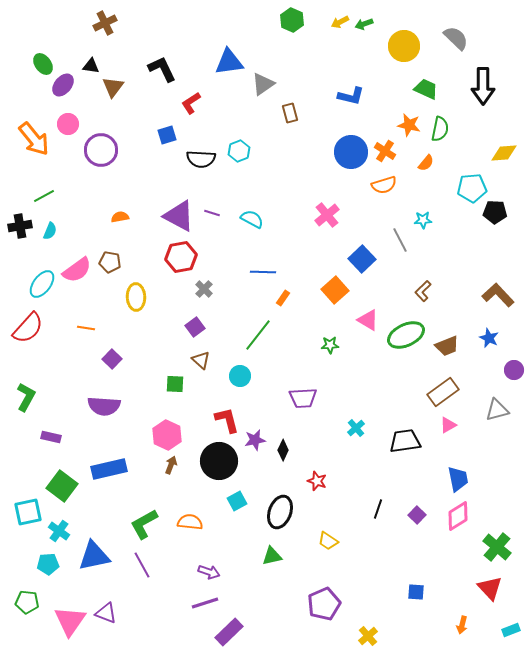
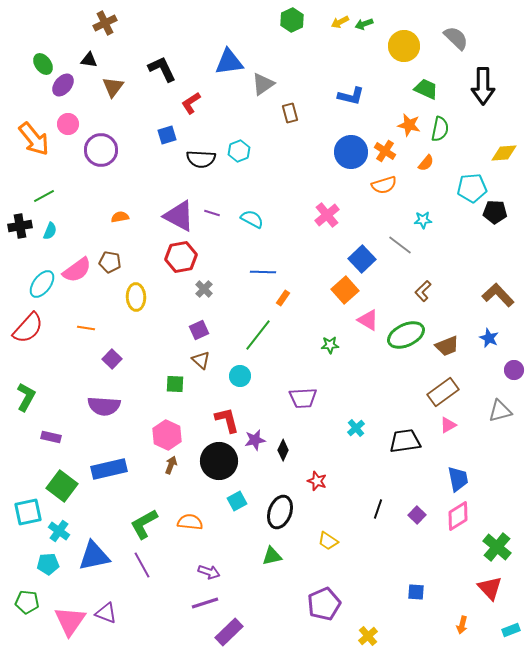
green hexagon at (292, 20): rotated 10 degrees clockwise
black triangle at (91, 66): moved 2 px left, 6 px up
gray line at (400, 240): moved 5 px down; rotated 25 degrees counterclockwise
orange square at (335, 290): moved 10 px right
purple square at (195, 327): moved 4 px right, 3 px down; rotated 12 degrees clockwise
gray triangle at (497, 410): moved 3 px right, 1 px down
